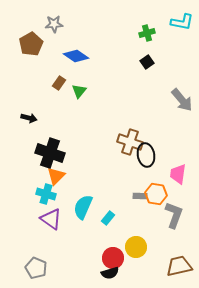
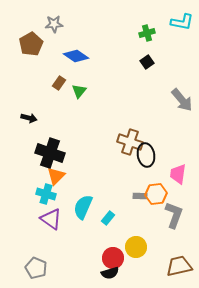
orange hexagon: rotated 15 degrees counterclockwise
